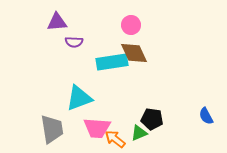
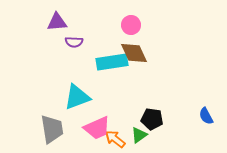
cyan triangle: moved 2 px left, 1 px up
pink trapezoid: rotated 28 degrees counterclockwise
green triangle: moved 2 px down; rotated 12 degrees counterclockwise
